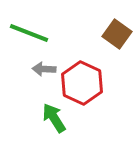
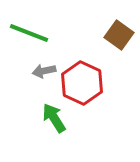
brown square: moved 2 px right, 1 px down
gray arrow: moved 2 px down; rotated 15 degrees counterclockwise
